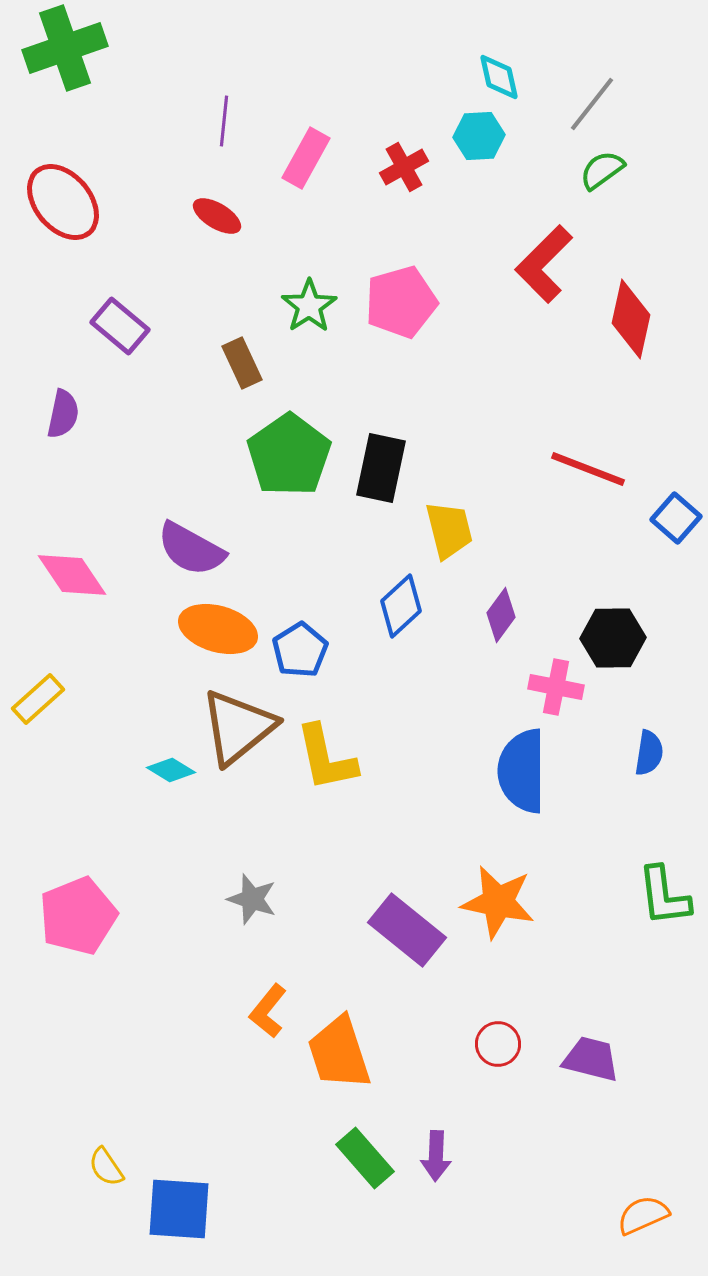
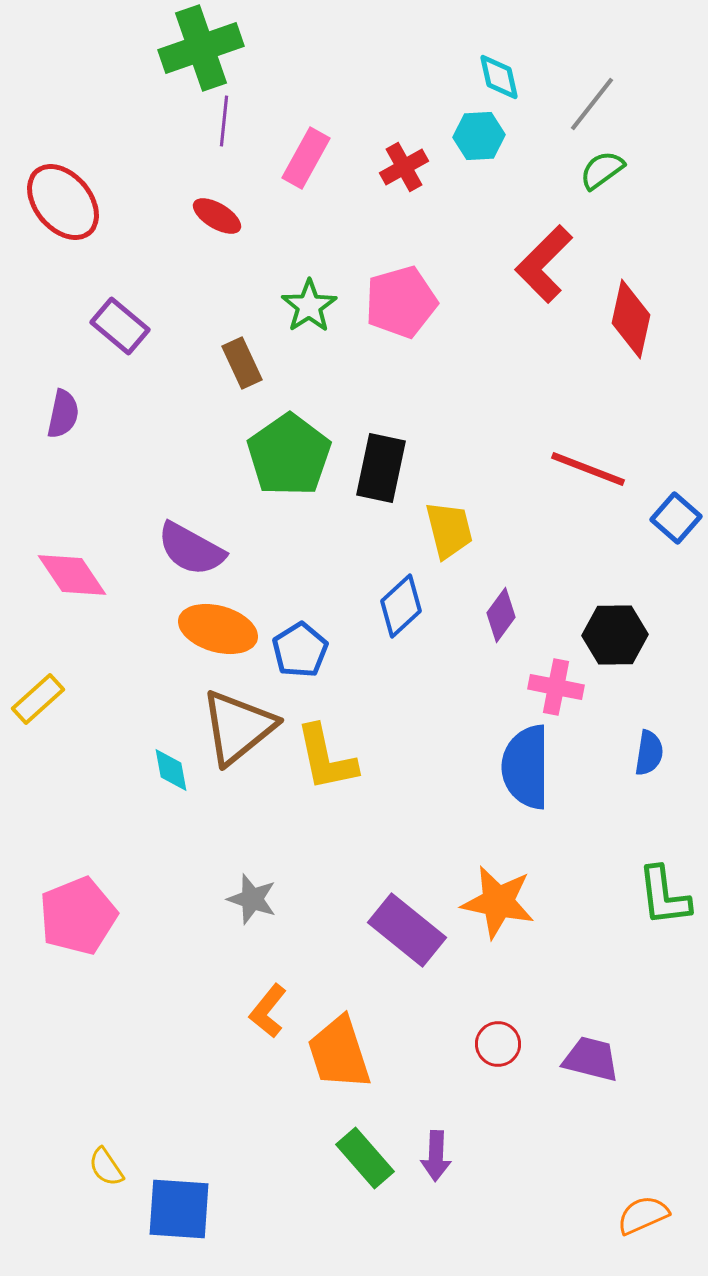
green cross at (65, 48): moved 136 px right
black hexagon at (613, 638): moved 2 px right, 3 px up
cyan diamond at (171, 770): rotated 48 degrees clockwise
blue semicircle at (522, 771): moved 4 px right, 4 px up
